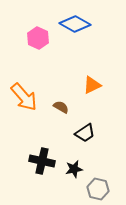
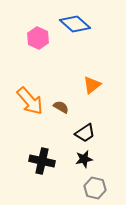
blue diamond: rotated 12 degrees clockwise
orange triangle: rotated 12 degrees counterclockwise
orange arrow: moved 6 px right, 4 px down
black star: moved 10 px right, 10 px up
gray hexagon: moved 3 px left, 1 px up
